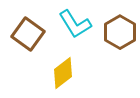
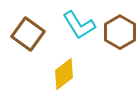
cyan L-shape: moved 4 px right, 1 px down
yellow diamond: moved 1 px right, 1 px down
